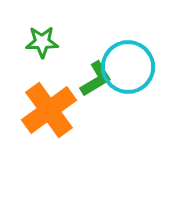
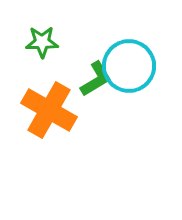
cyan circle: moved 1 px right, 1 px up
orange cross: rotated 24 degrees counterclockwise
